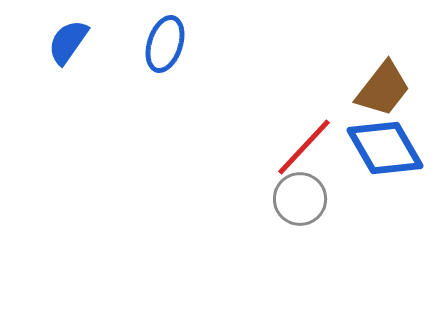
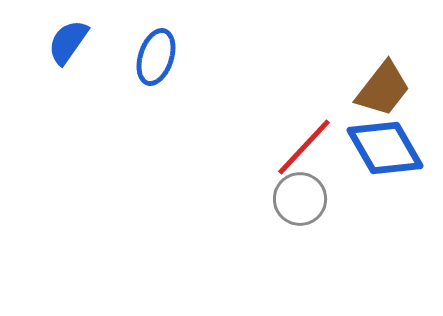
blue ellipse: moved 9 px left, 13 px down
